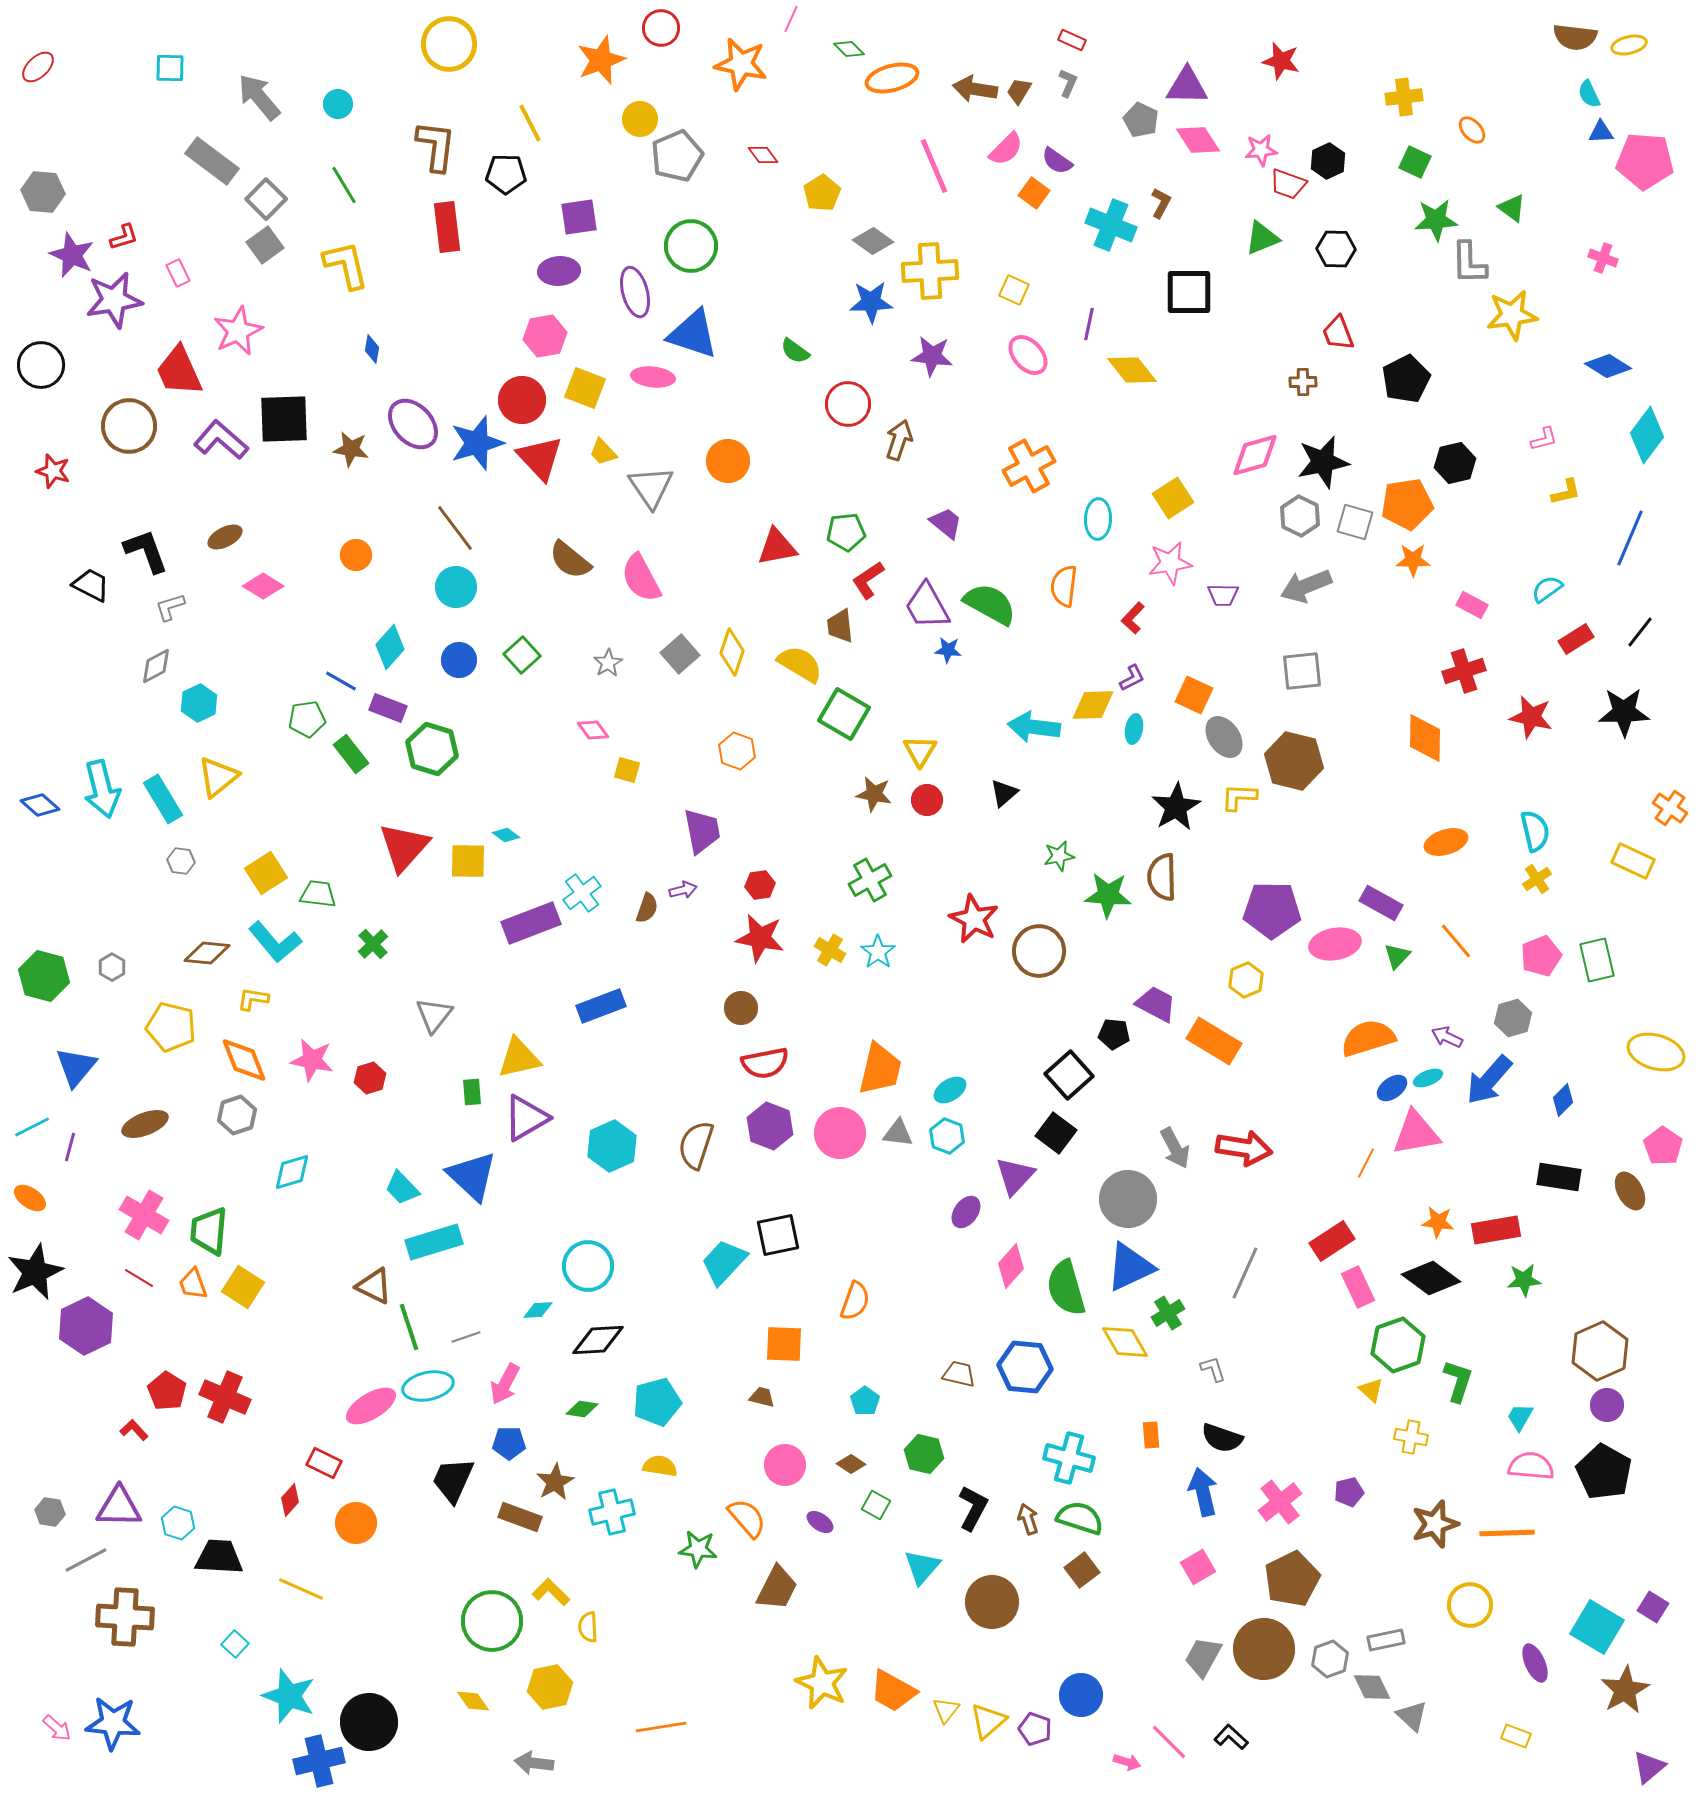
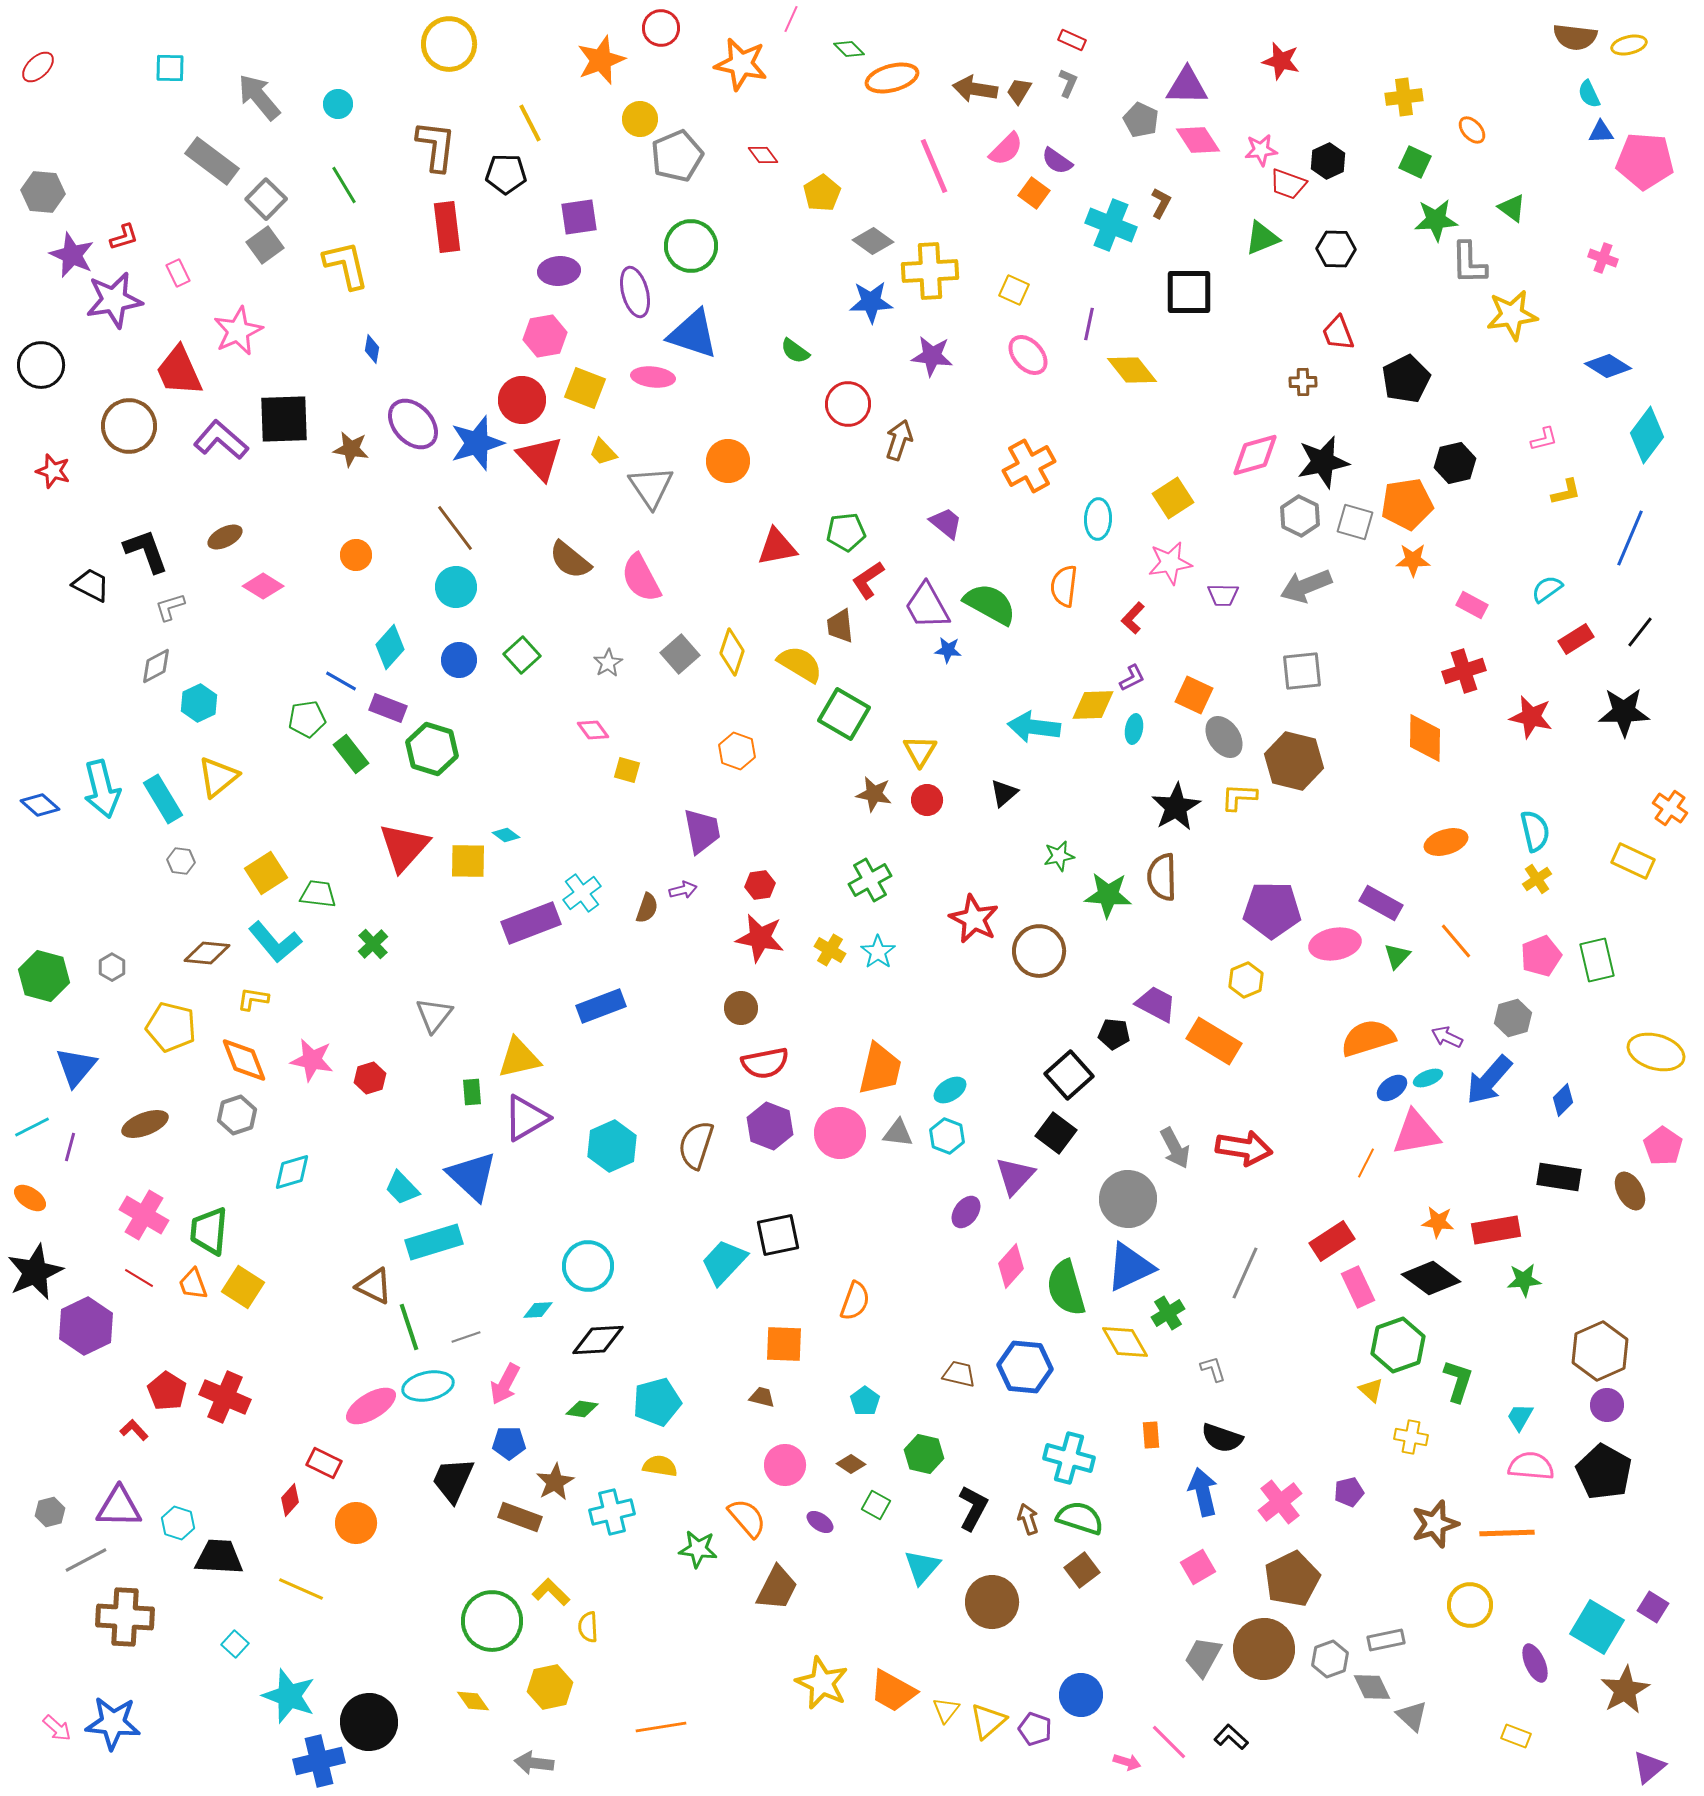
gray hexagon at (50, 1512): rotated 24 degrees counterclockwise
